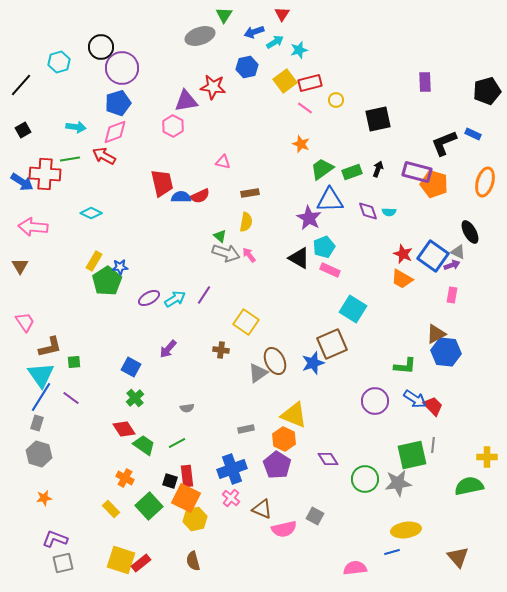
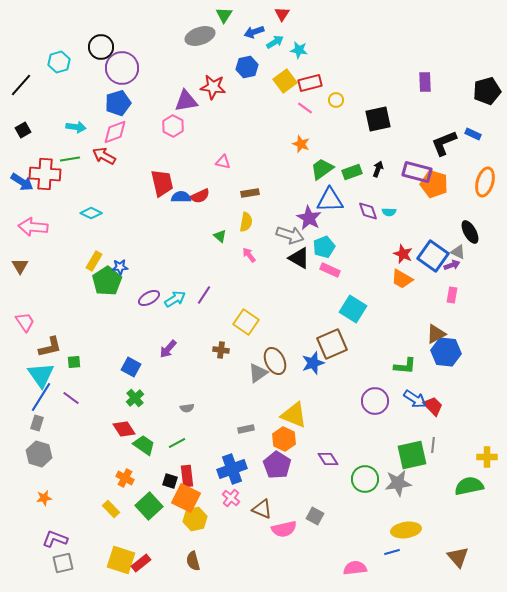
cyan star at (299, 50): rotated 24 degrees clockwise
gray arrow at (226, 253): moved 64 px right, 18 px up
